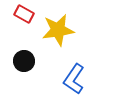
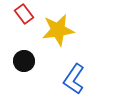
red rectangle: rotated 24 degrees clockwise
